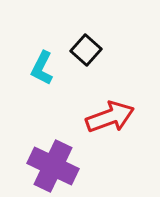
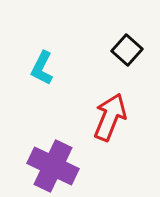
black square: moved 41 px right
red arrow: rotated 48 degrees counterclockwise
